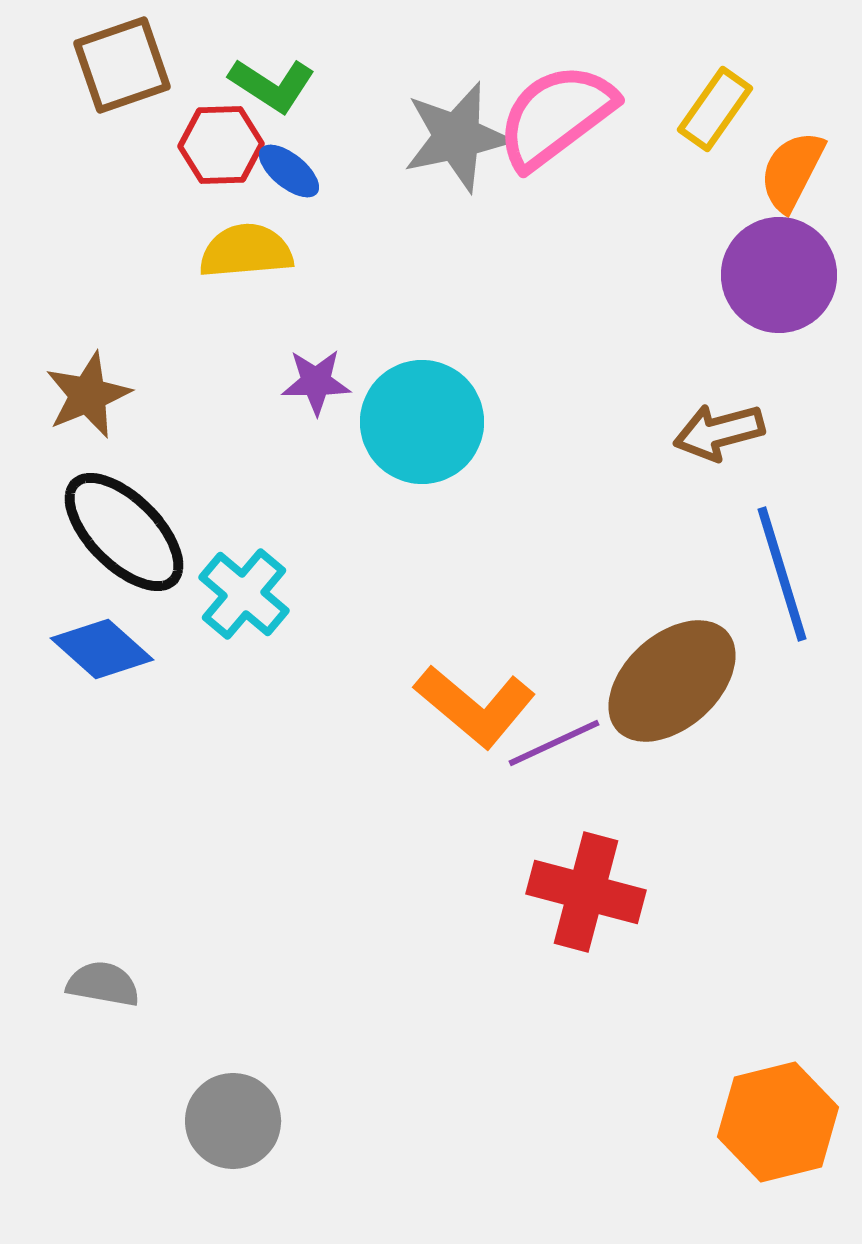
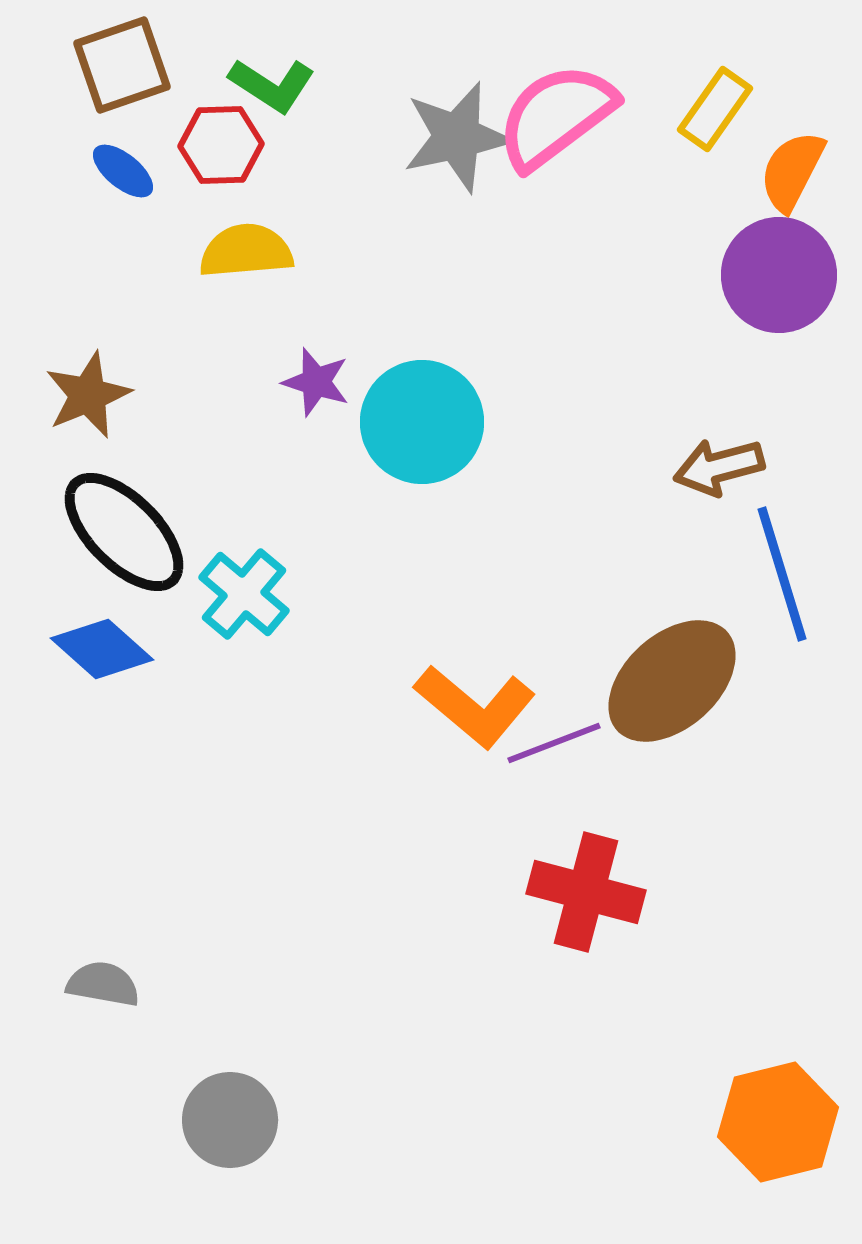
blue ellipse: moved 166 px left
purple star: rotated 18 degrees clockwise
brown arrow: moved 35 px down
purple line: rotated 4 degrees clockwise
gray circle: moved 3 px left, 1 px up
